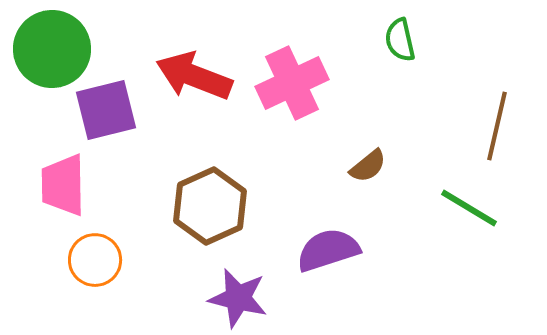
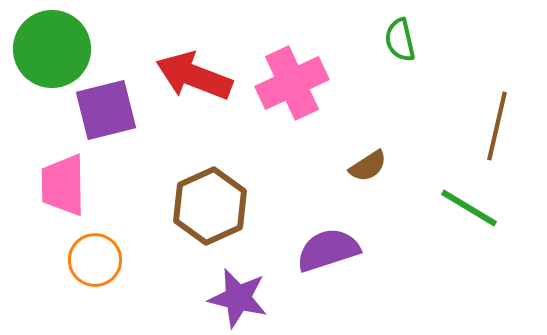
brown semicircle: rotated 6 degrees clockwise
